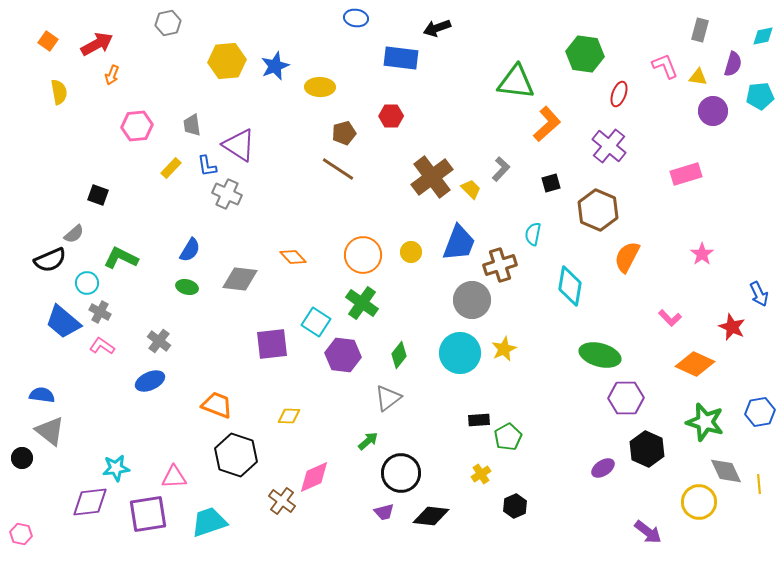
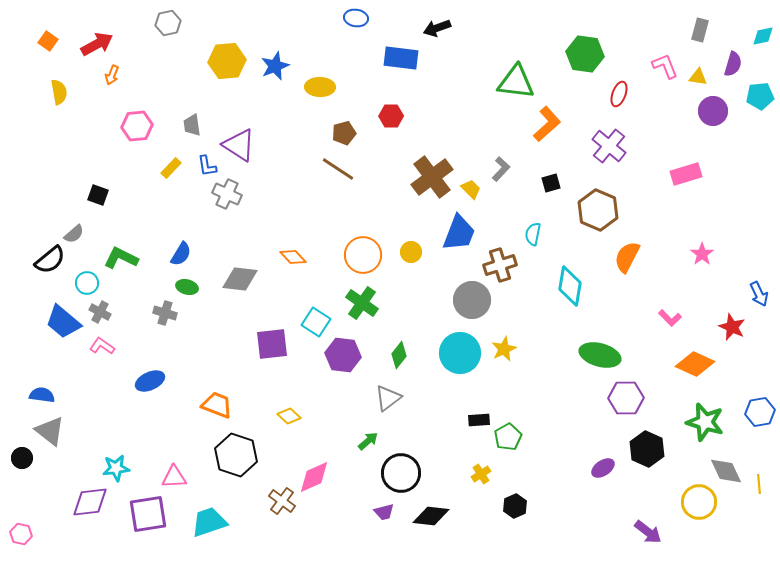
blue trapezoid at (459, 243): moved 10 px up
blue semicircle at (190, 250): moved 9 px left, 4 px down
black semicircle at (50, 260): rotated 16 degrees counterclockwise
gray cross at (159, 341): moved 6 px right, 28 px up; rotated 20 degrees counterclockwise
yellow diamond at (289, 416): rotated 40 degrees clockwise
